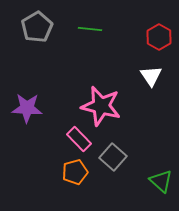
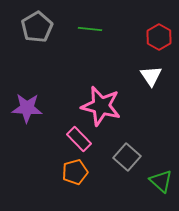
gray square: moved 14 px right
